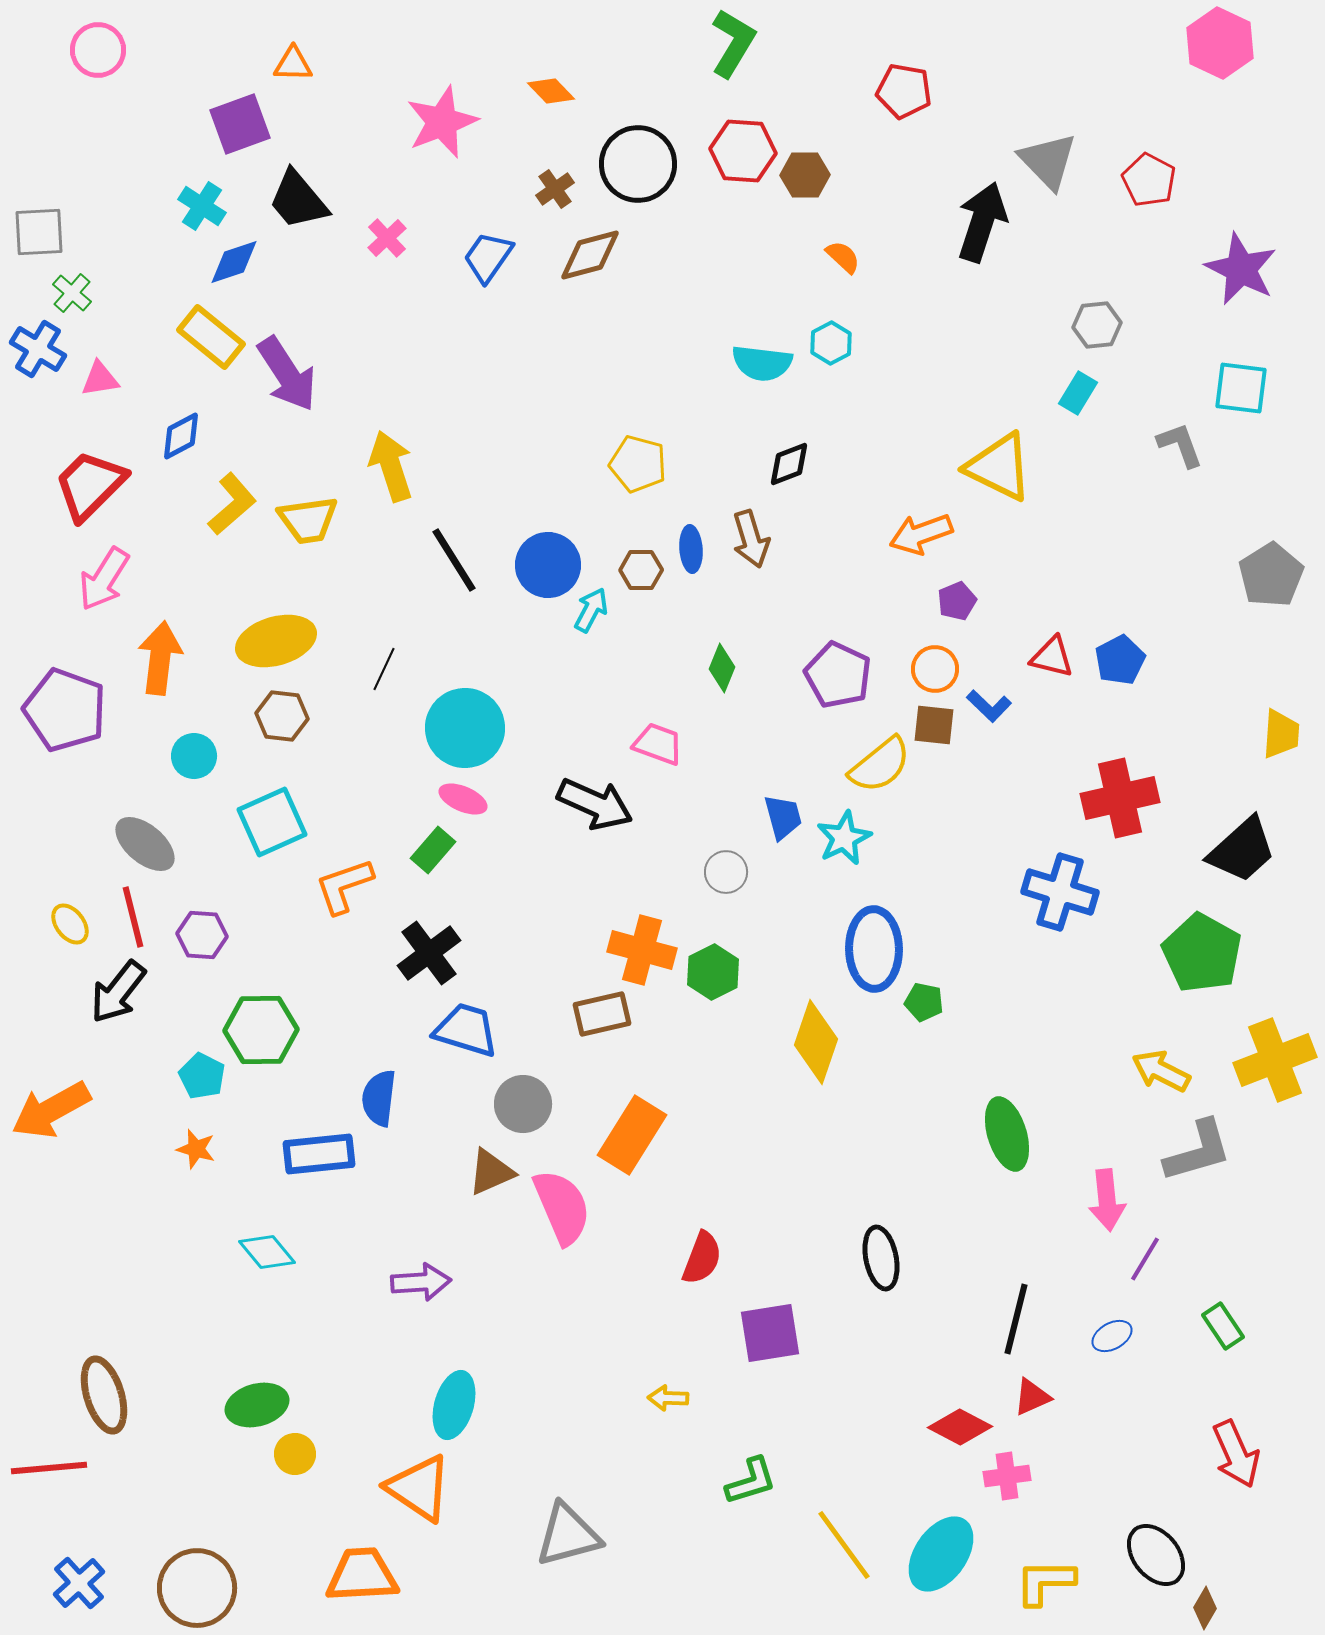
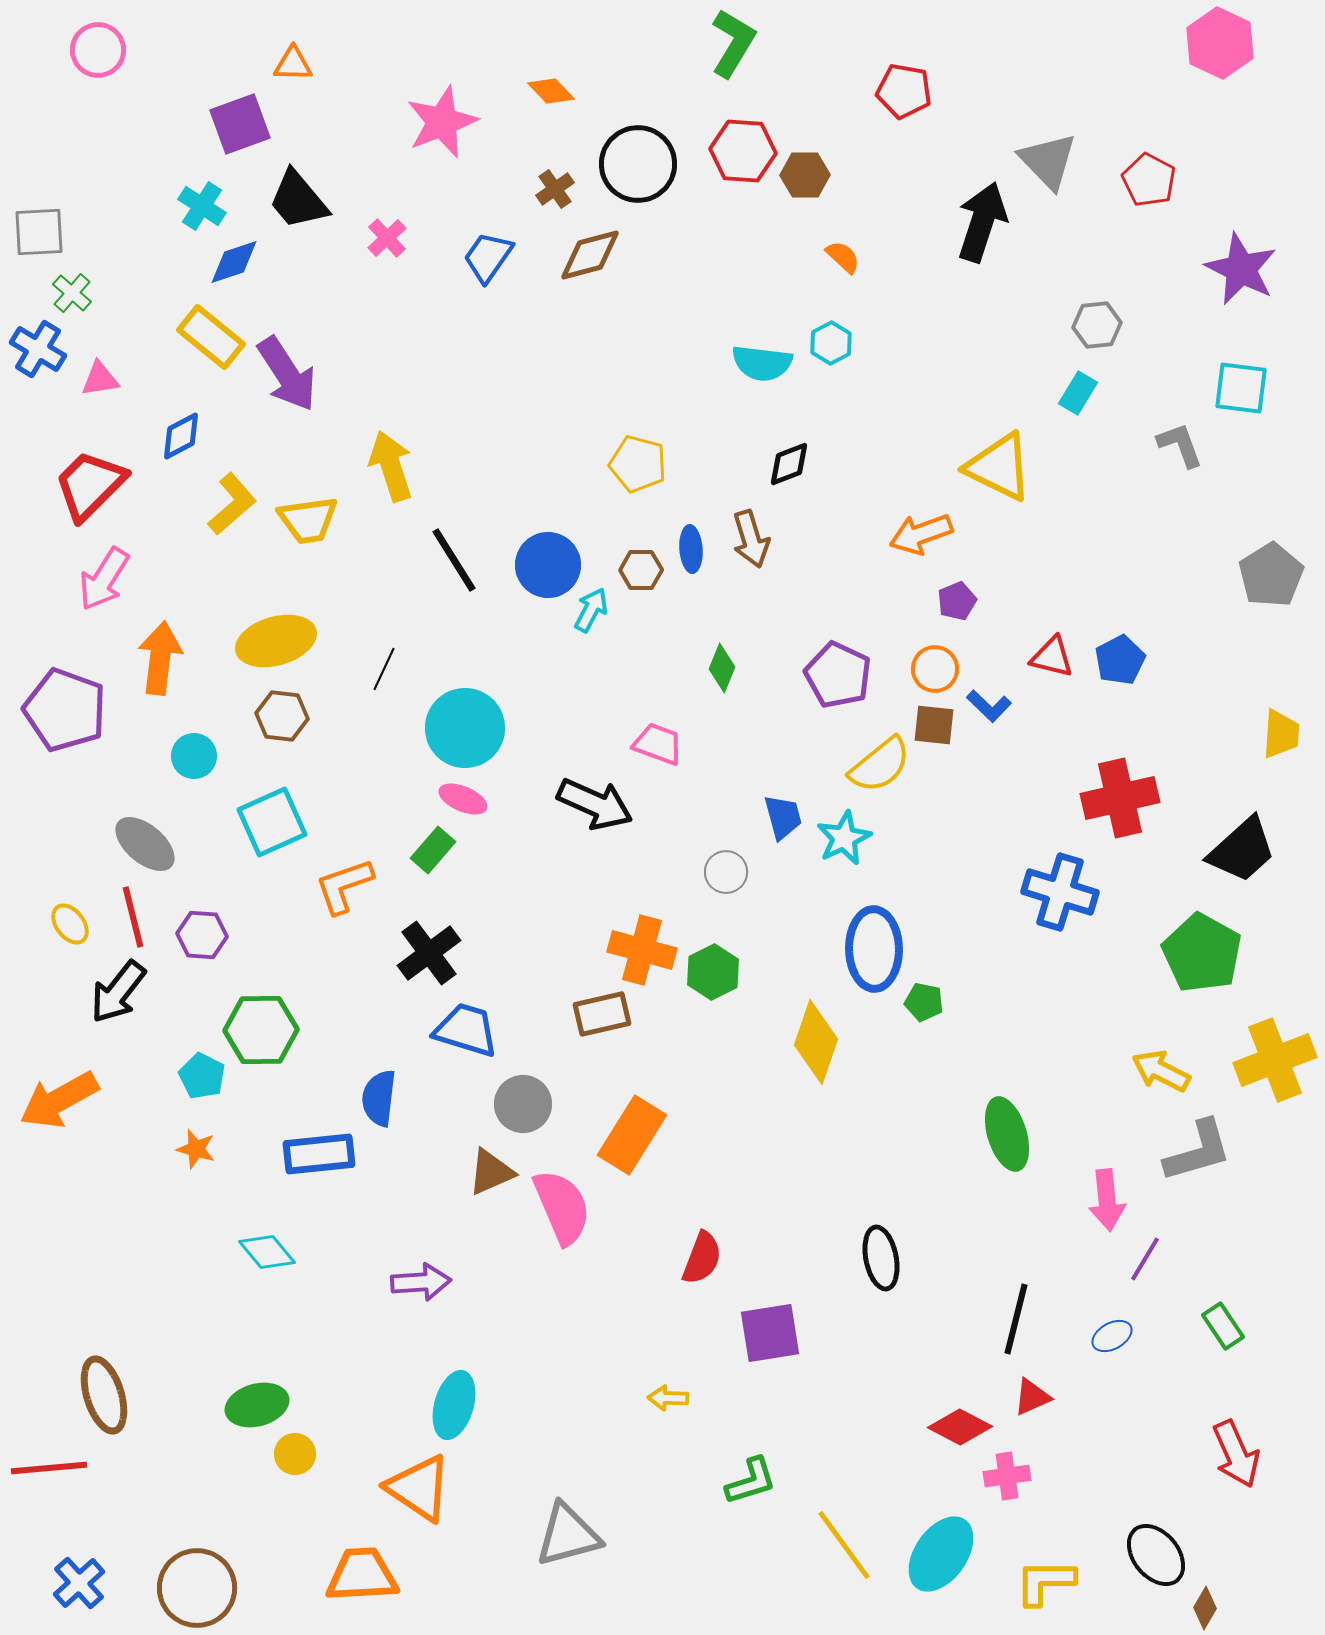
orange arrow at (51, 1110): moved 8 px right, 10 px up
